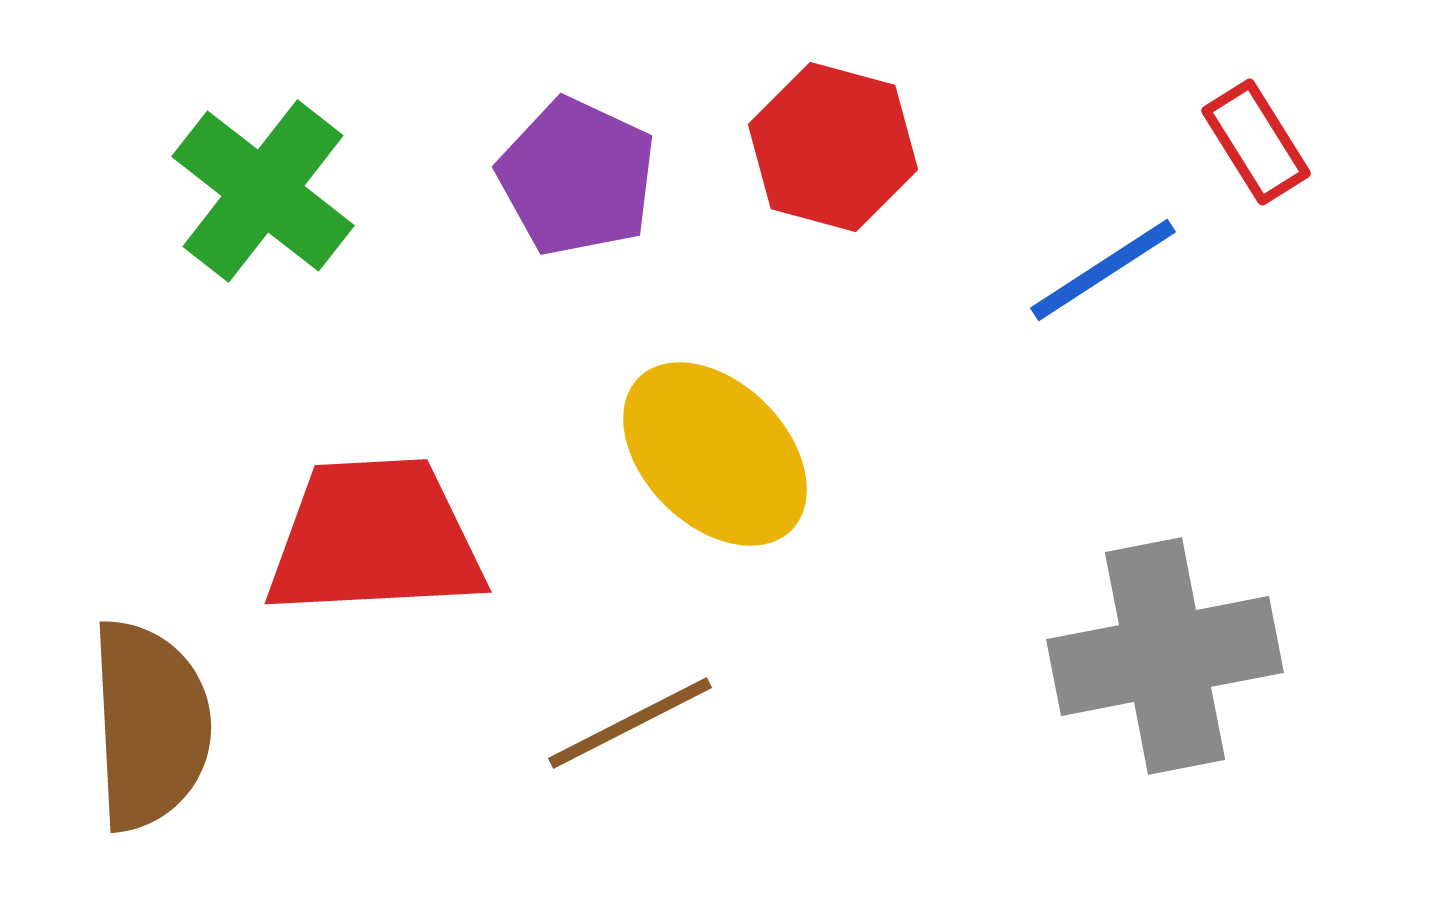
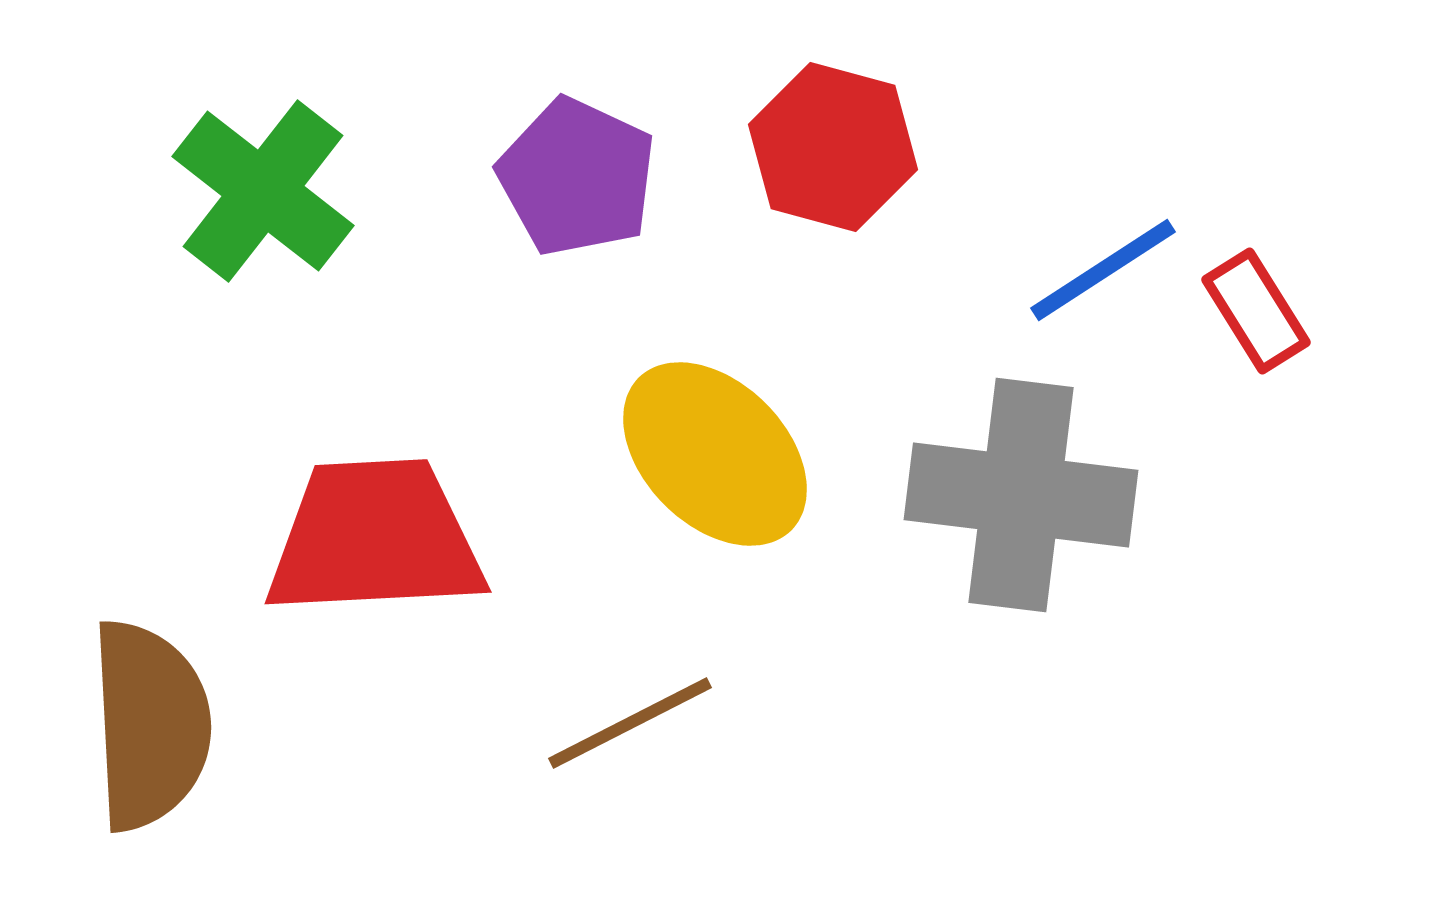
red rectangle: moved 169 px down
gray cross: moved 144 px left, 161 px up; rotated 18 degrees clockwise
